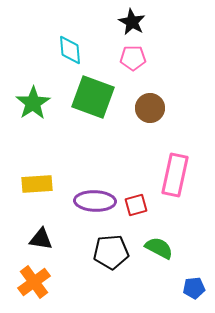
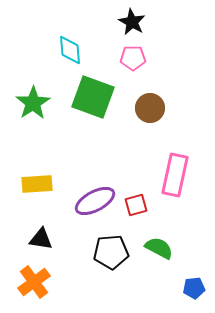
purple ellipse: rotated 30 degrees counterclockwise
